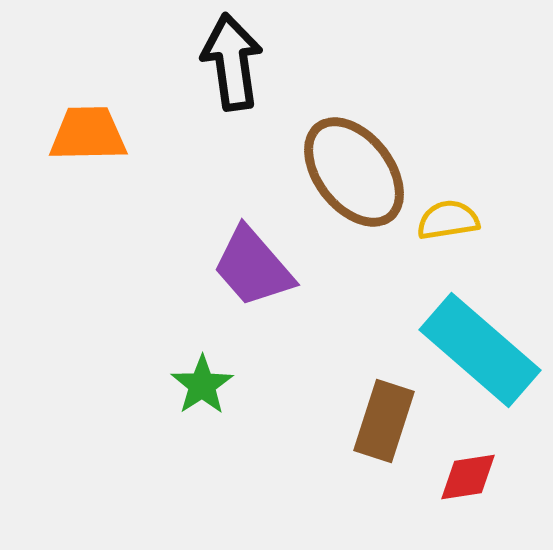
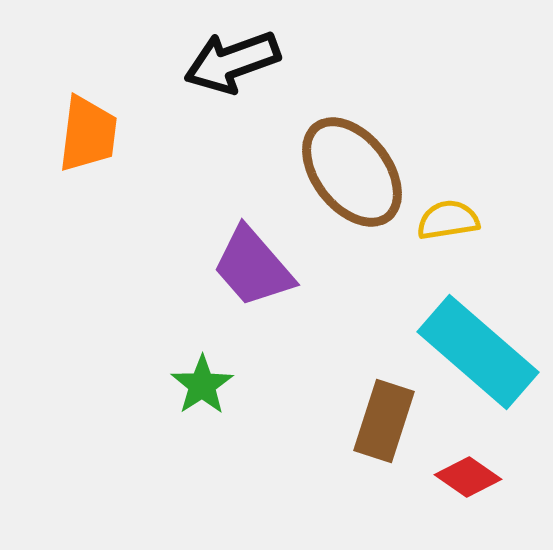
black arrow: rotated 102 degrees counterclockwise
orange trapezoid: rotated 98 degrees clockwise
brown ellipse: moved 2 px left
cyan rectangle: moved 2 px left, 2 px down
red diamond: rotated 44 degrees clockwise
